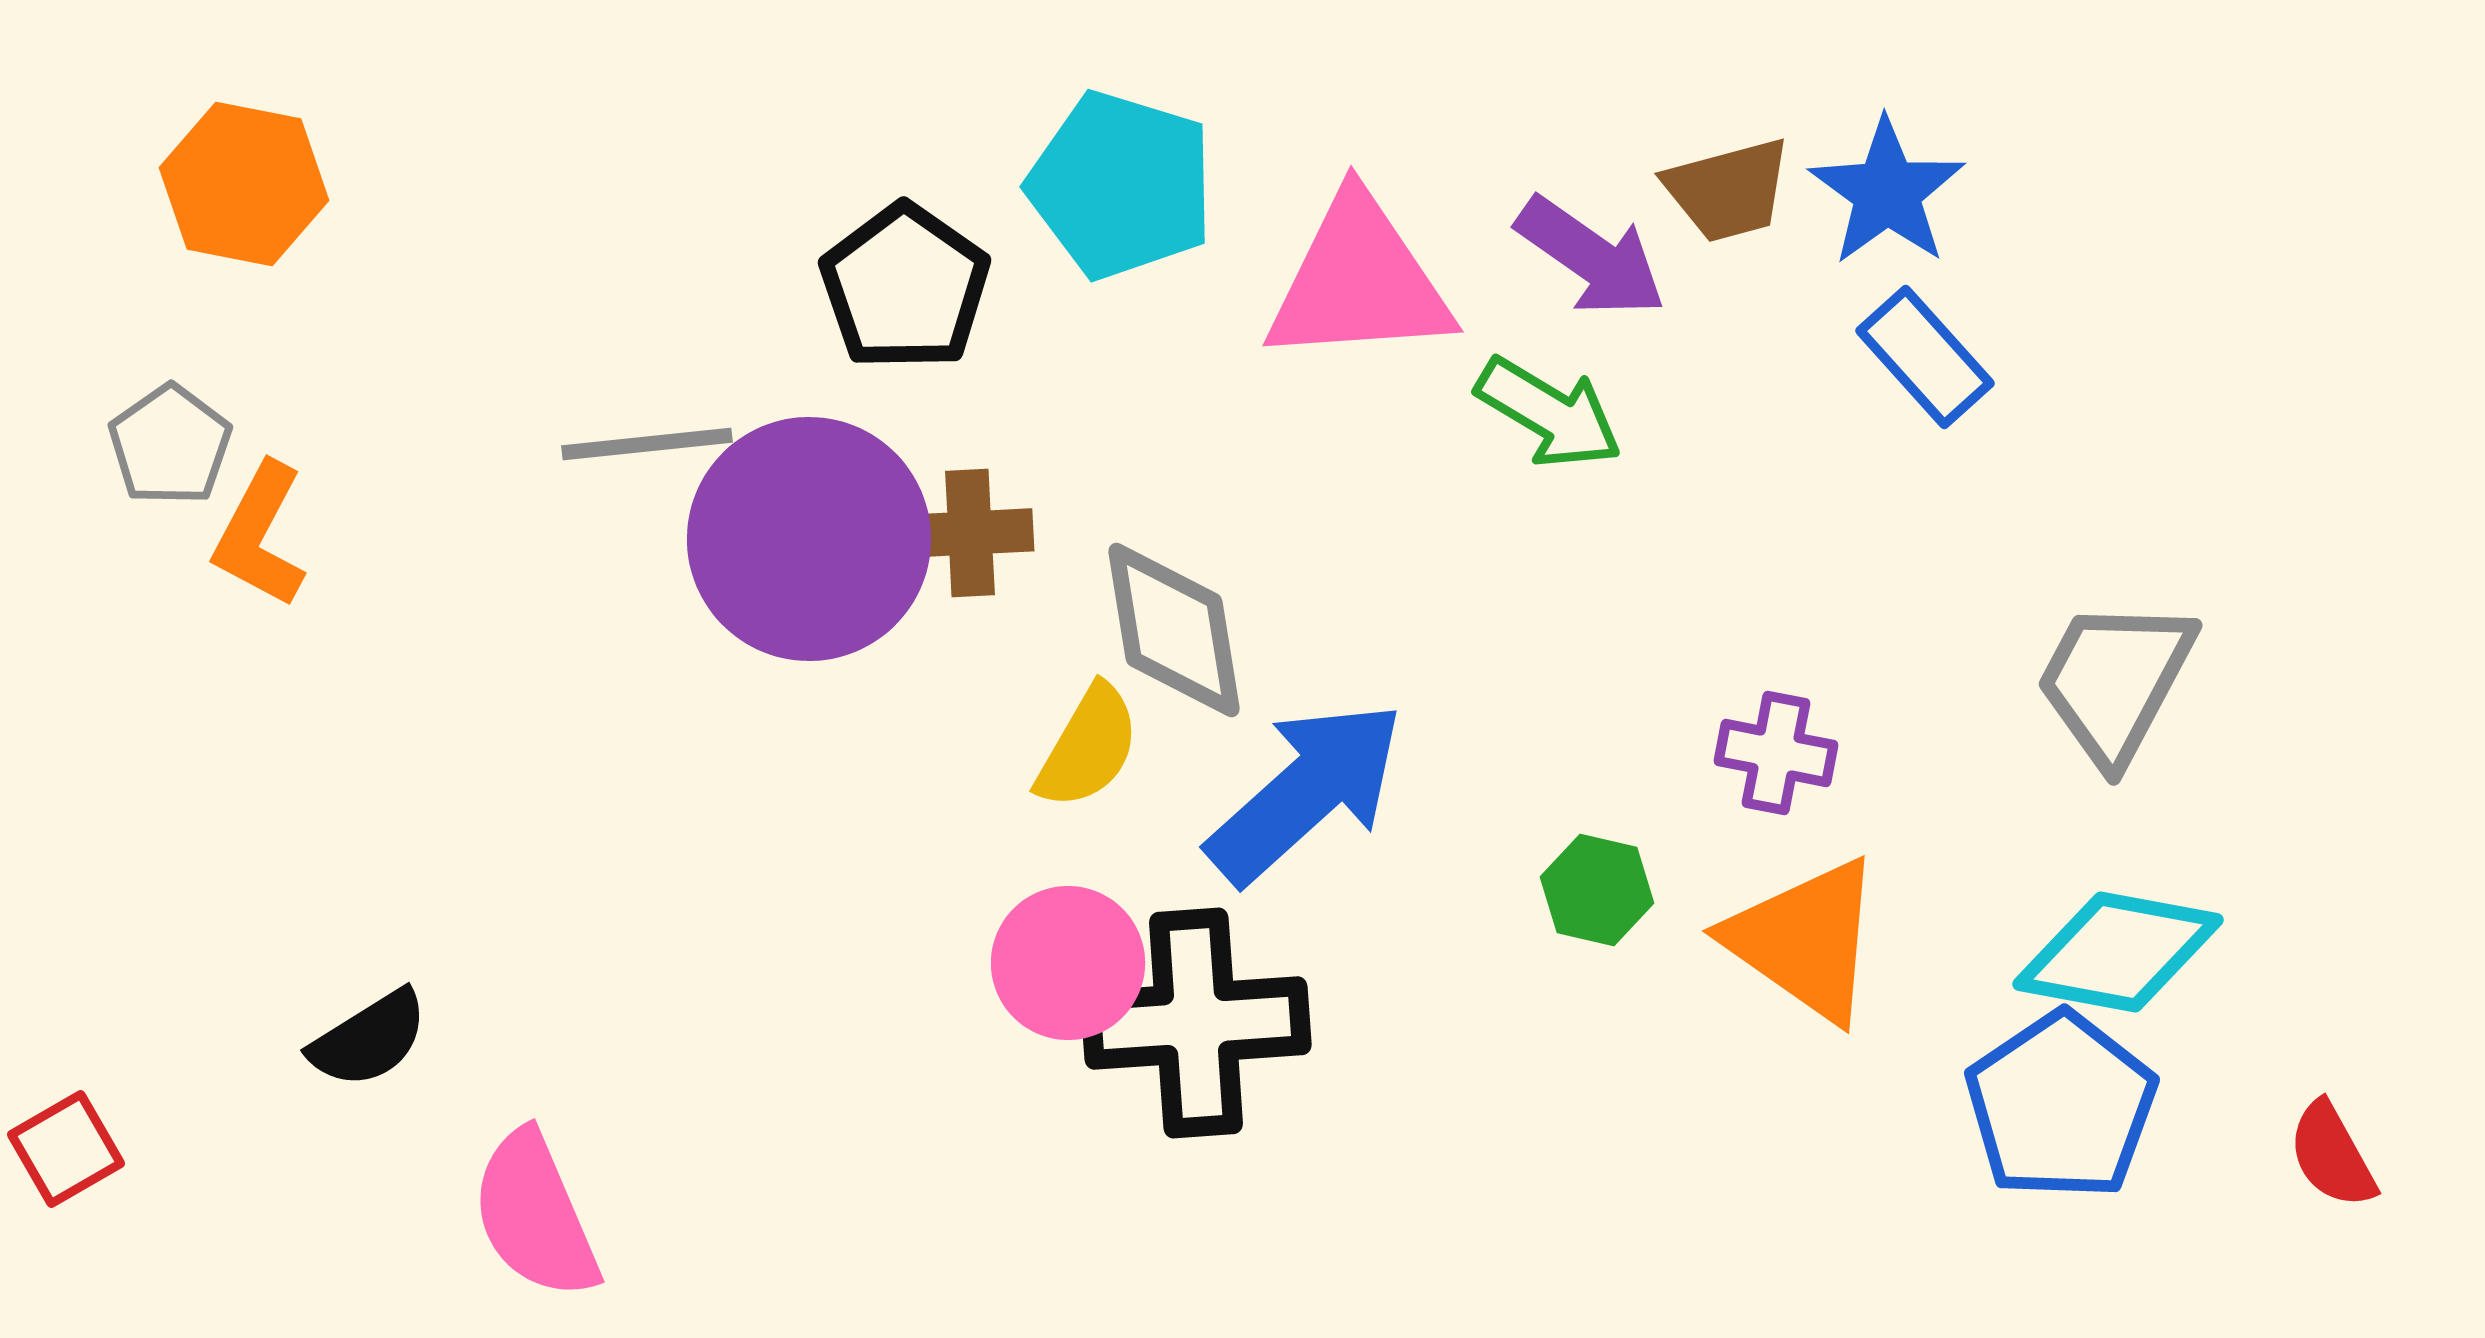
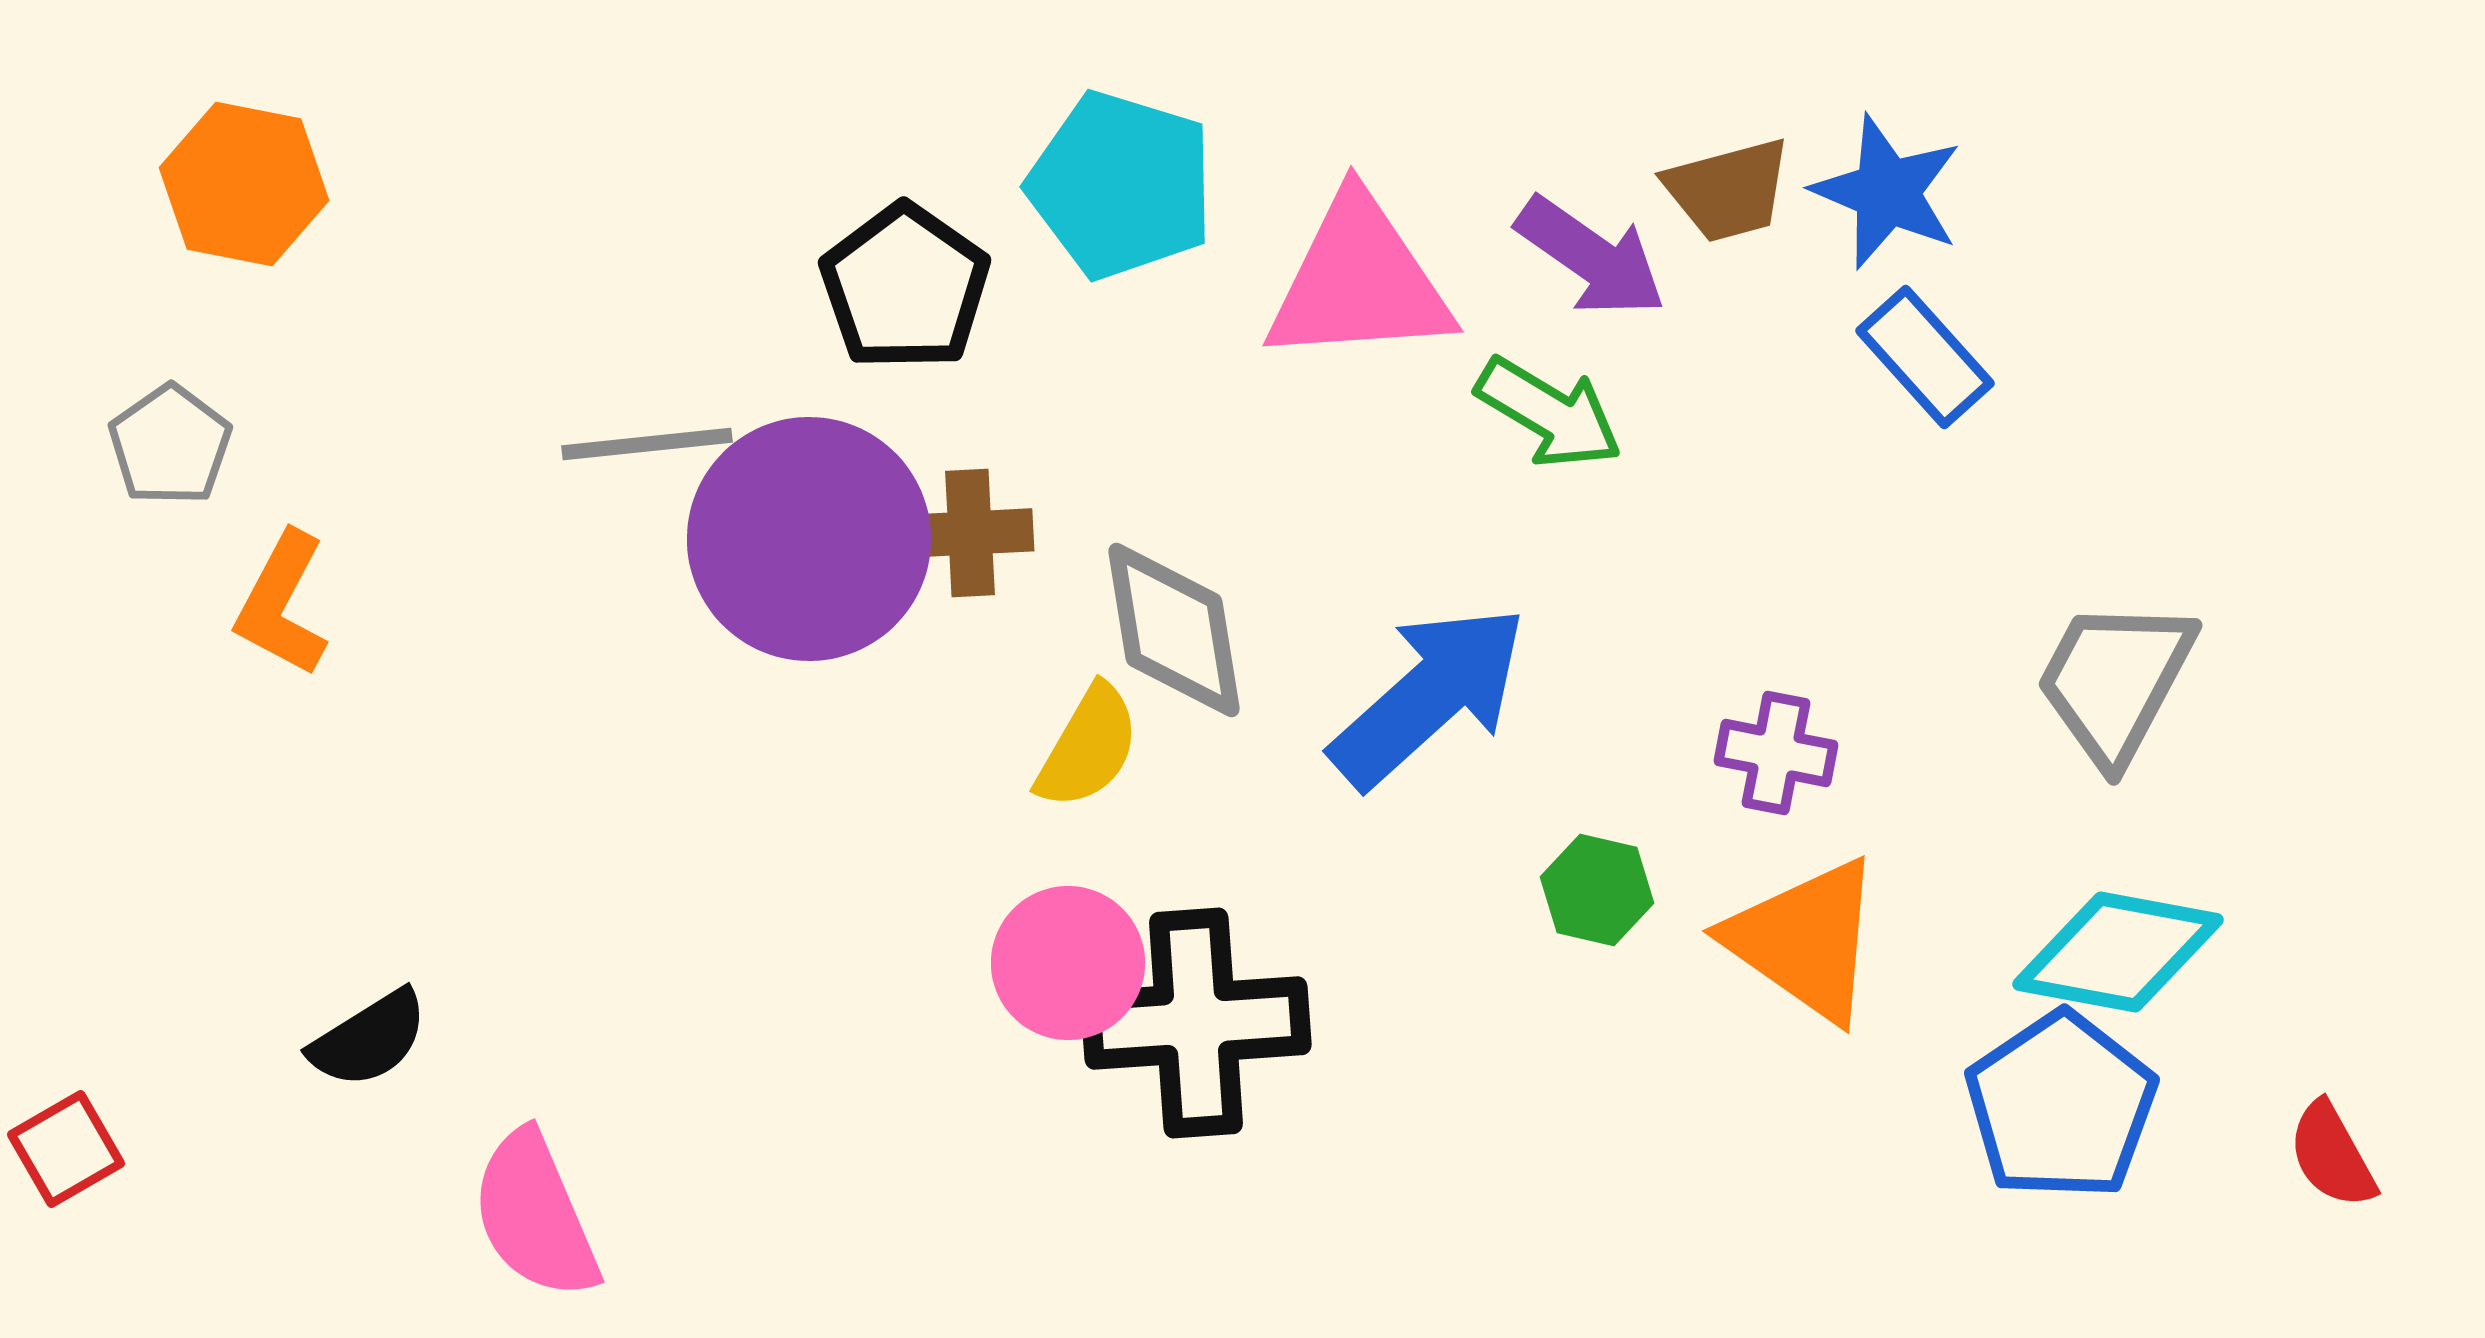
blue star: rotated 13 degrees counterclockwise
orange L-shape: moved 22 px right, 69 px down
blue arrow: moved 123 px right, 96 px up
